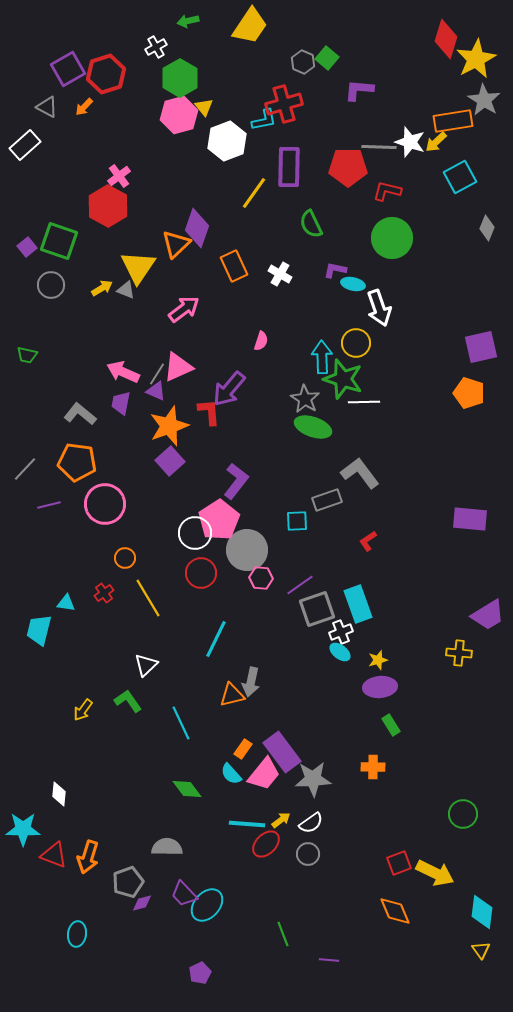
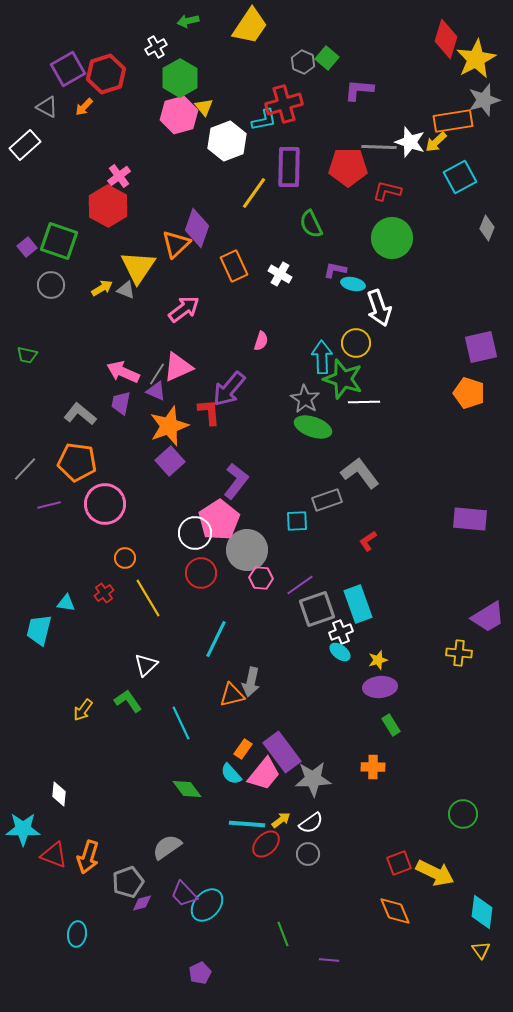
gray star at (484, 100): rotated 24 degrees clockwise
purple trapezoid at (488, 615): moved 2 px down
gray semicircle at (167, 847): rotated 36 degrees counterclockwise
